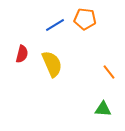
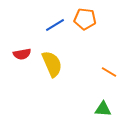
red semicircle: rotated 66 degrees clockwise
orange line: rotated 21 degrees counterclockwise
